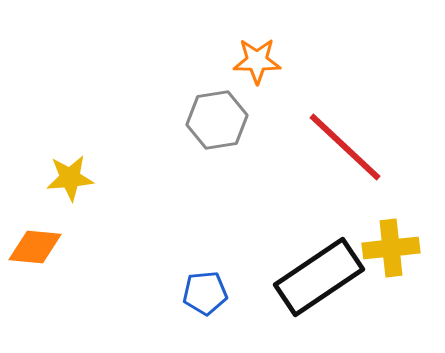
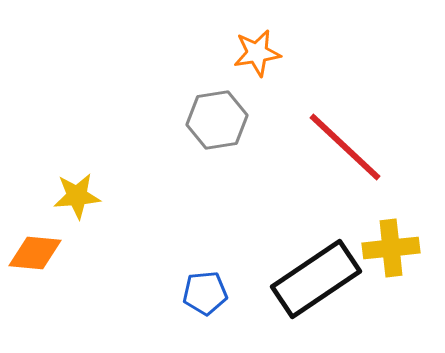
orange star: moved 8 px up; rotated 9 degrees counterclockwise
yellow star: moved 7 px right, 18 px down
orange diamond: moved 6 px down
black rectangle: moved 3 px left, 2 px down
